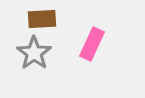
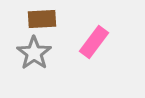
pink rectangle: moved 2 px right, 2 px up; rotated 12 degrees clockwise
